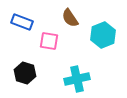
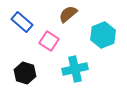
brown semicircle: moved 2 px left, 4 px up; rotated 84 degrees clockwise
blue rectangle: rotated 20 degrees clockwise
pink square: rotated 24 degrees clockwise
cyan cross: moved 2 px left, 10 px up
